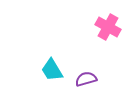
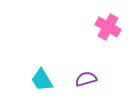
cyan trapezoid: moved 10 px left, 10 px down
